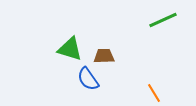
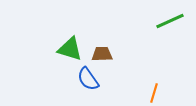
green line: moved 7 px right, 1 px down
brown trapezoid: moved 2 px left, 2 px up
orange line: rotated 48 degrees clockwise
